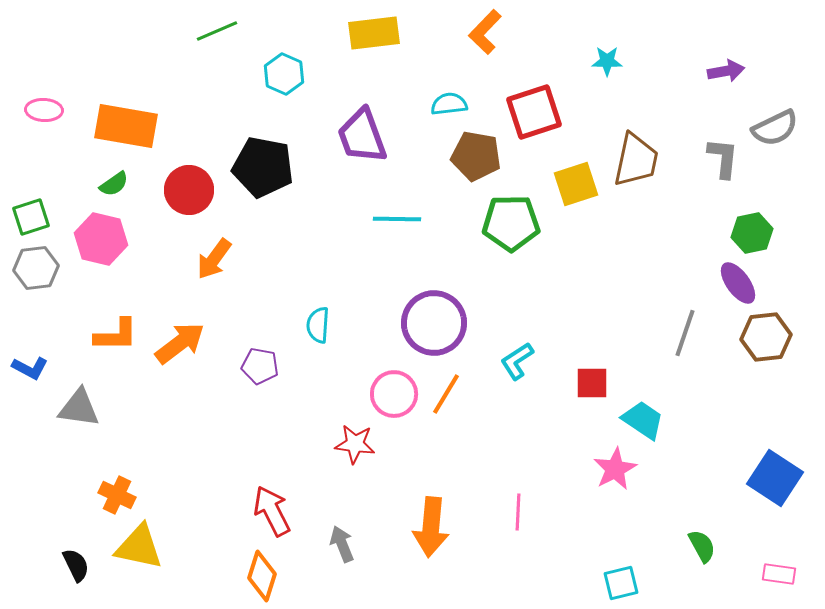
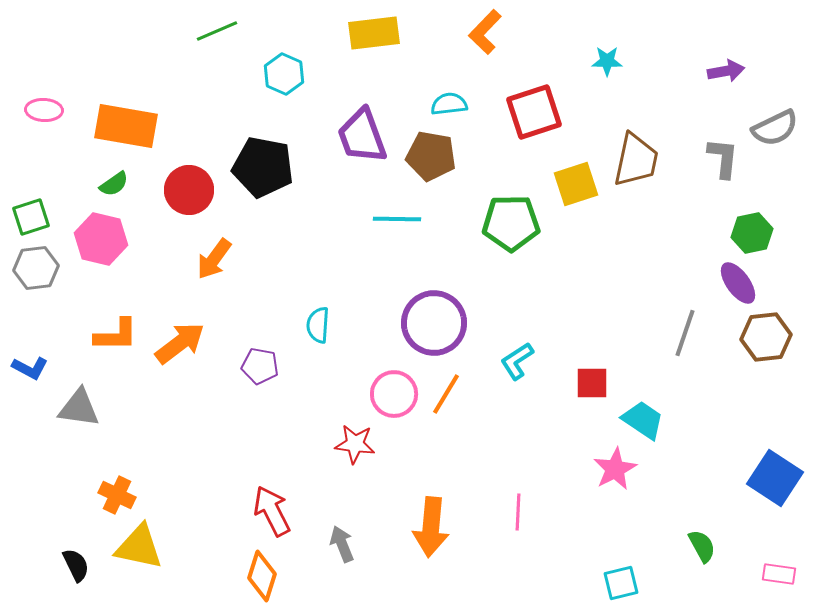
brown pentagon at (476, 156): moved 45 px left
